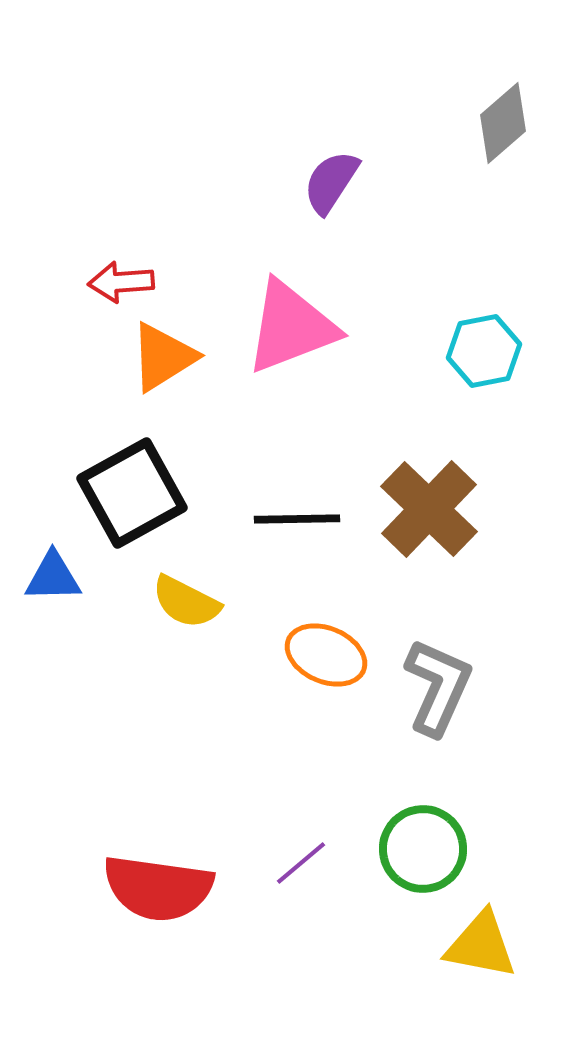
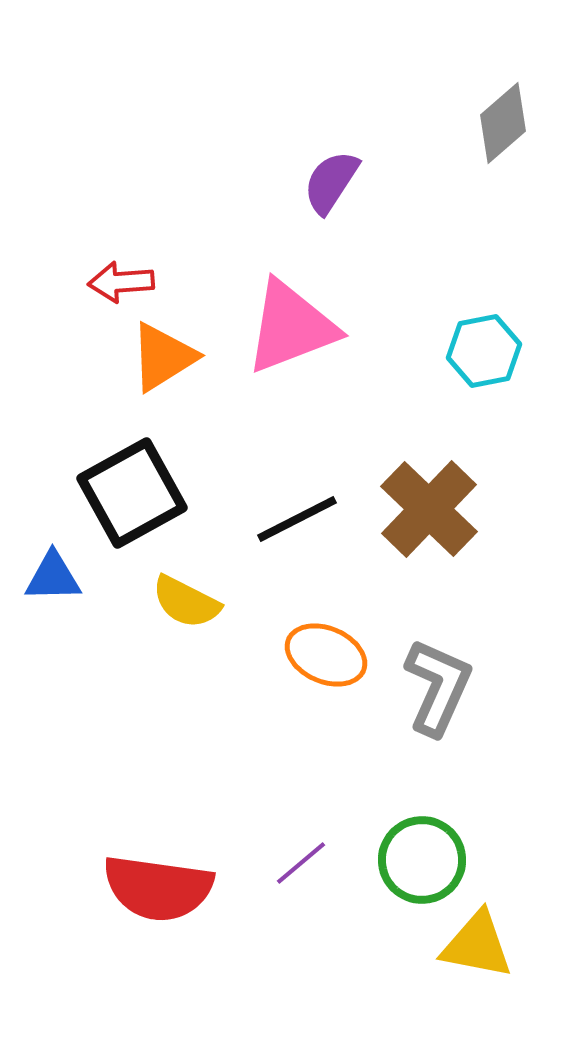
black line: rotated 26 degrees counterclockwise
green circle: moved 1 px left, 11 px down
yellow triangle: moved 4 px left
